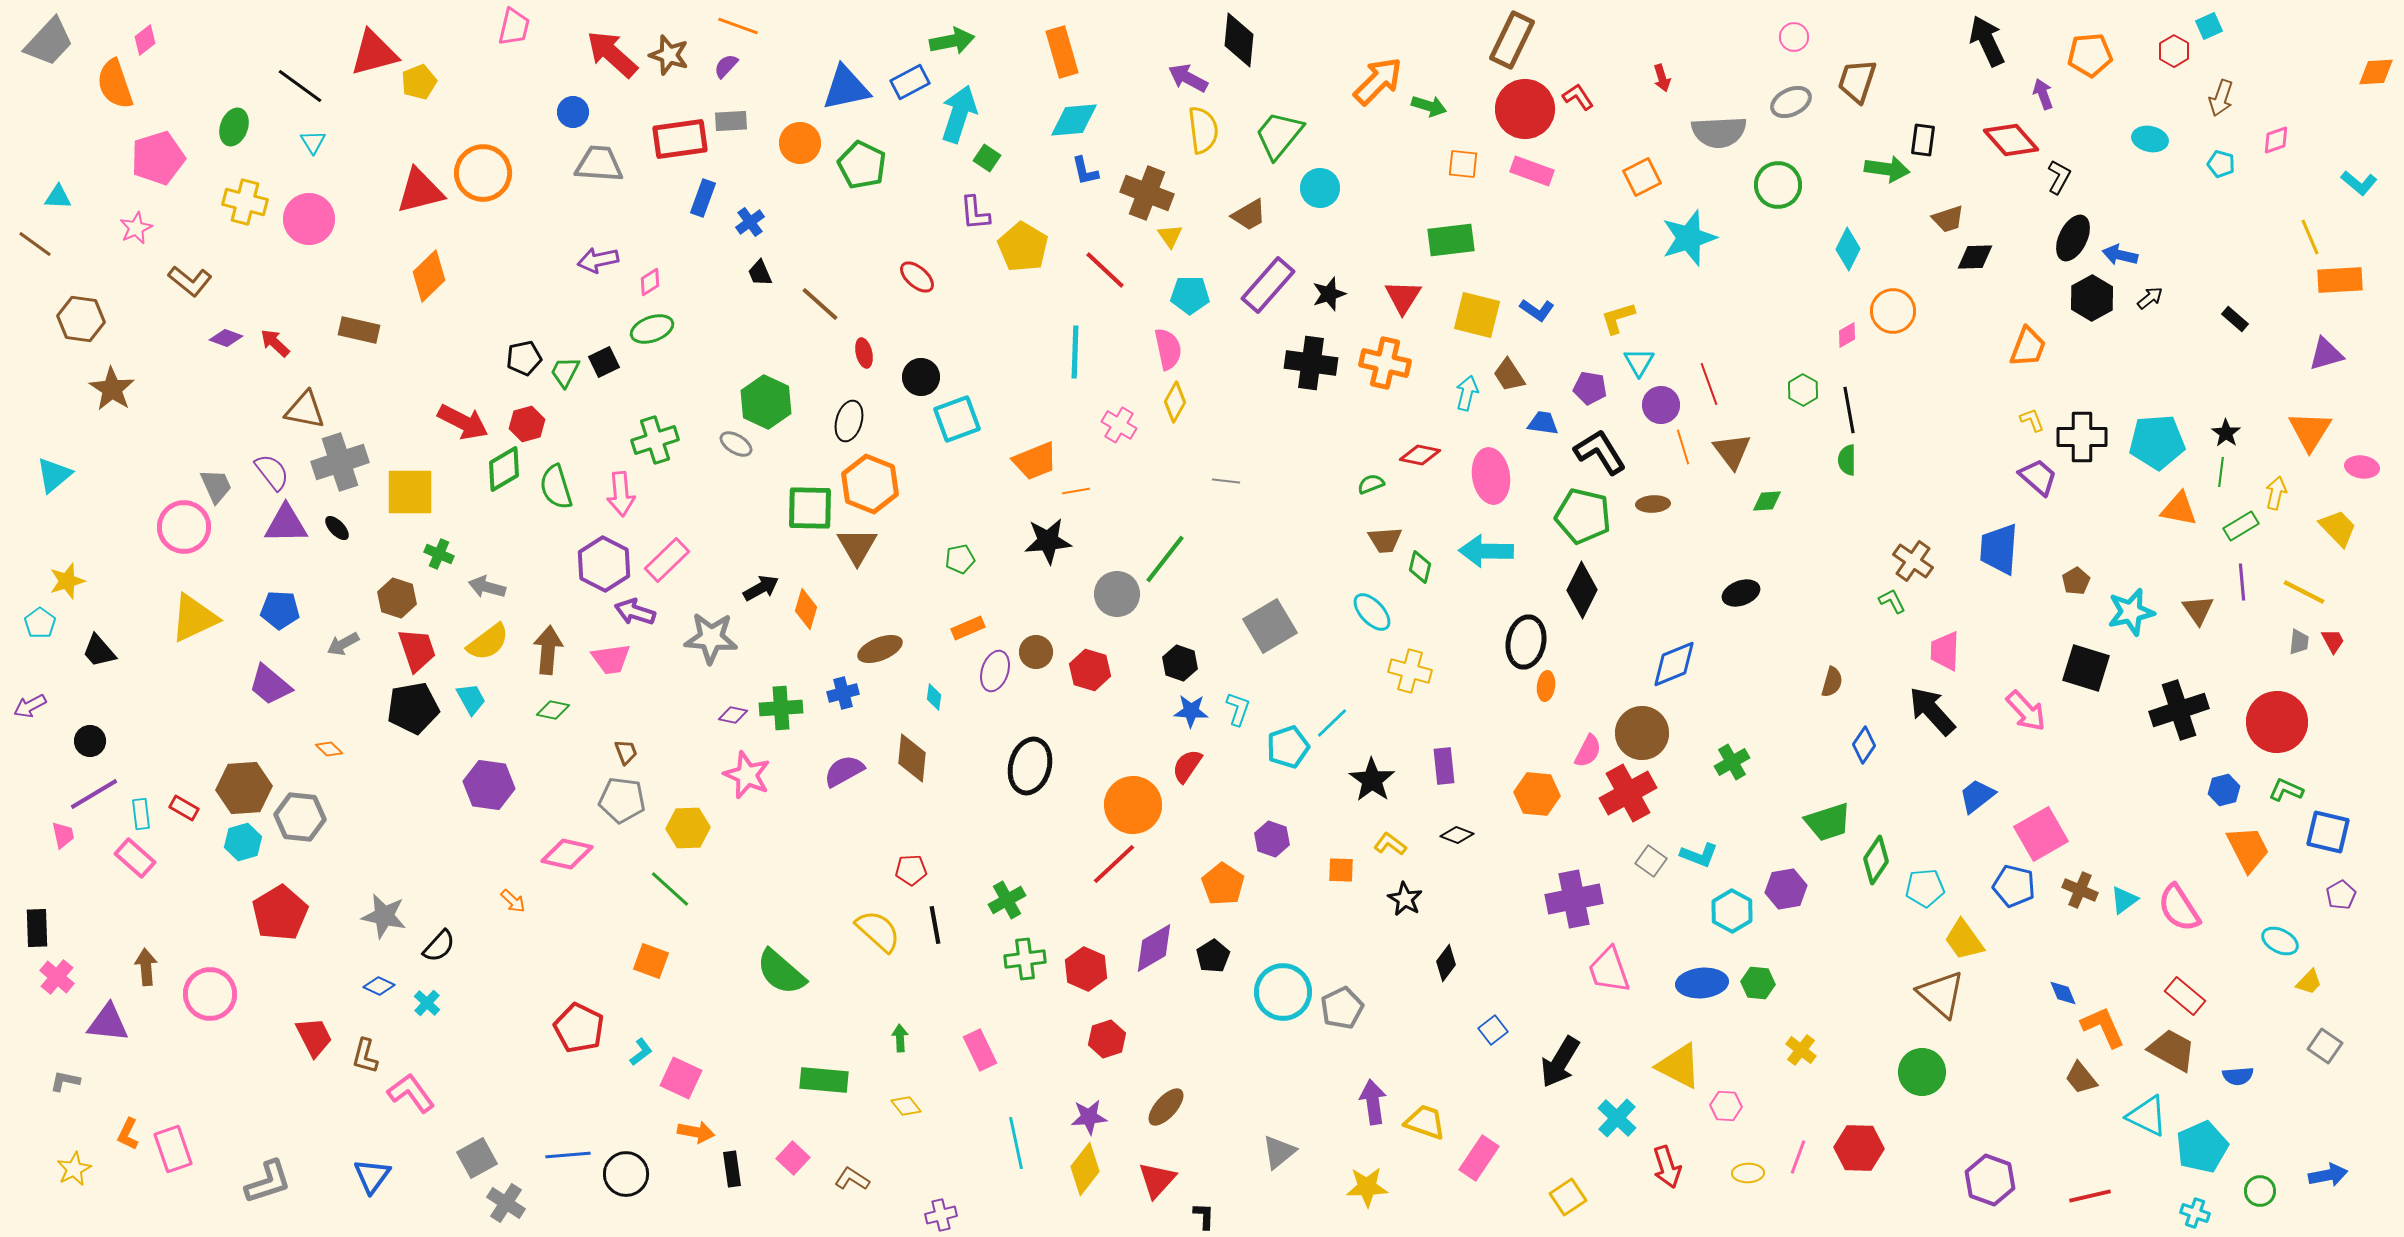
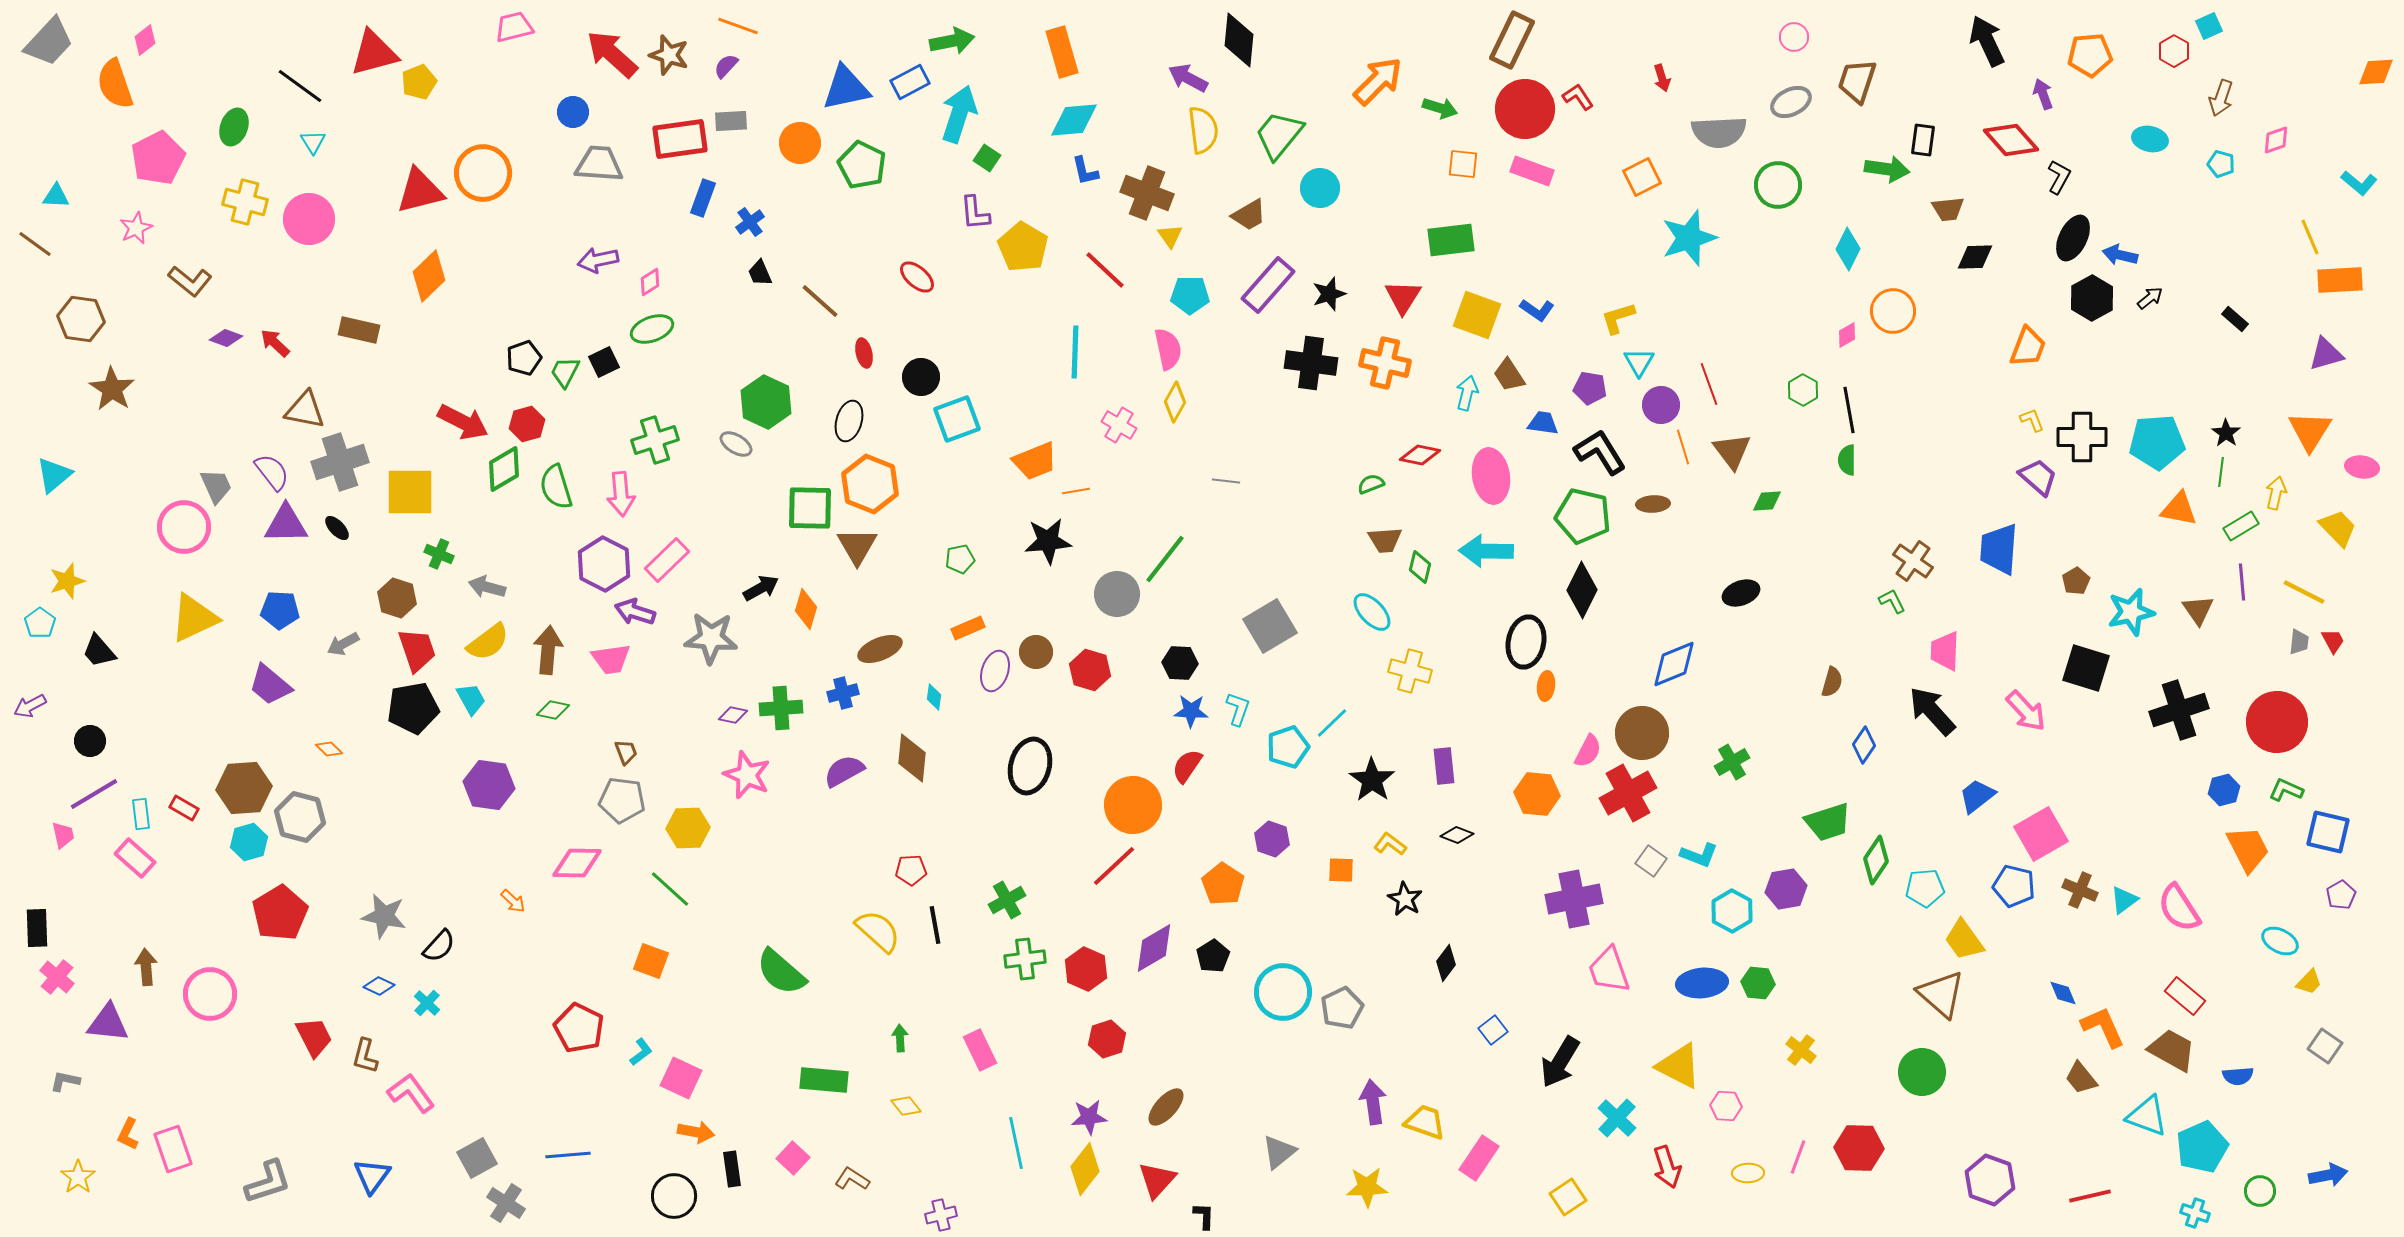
pink trapezoid at (514, 27): rotated 117 degrees counterclockwise
green arrow at (1429, 106): moved 11 px right, 2 px down
pink pentagon at (158, 158): rotated 10 degrees counterclockwise
cyan triangle at (58, 197): moved 2 px left, 1 px up
brown trapezoid at (1948, 219): moved 10 px up; rotated 12 degrees clockwise
brown line at (820, 304): moved 3 px up
yellow square at (1477, 315): rotated 6 degrees clockwise
black pentagon at (524, 358): rotated 8 degrees counterclockwise
black hexagon at (1180, 663): rotated 16 degrees counterclockwise
gray hexagon at (300, 817): rotated 9 degrees clockwise
cyan hexagon at (243, 842): moved 6 px right
pink diamond at (567, 854): moved 10 px right, 9 px down; rotated 12 degrees counterclockwise
red line at (1114, 864): moved 2 px down
cyan triangle at (2147, 1116): rotated 6 degrees counterclockwise
yellow star at (74, 1169): moved 4 px right, 8 px down; rotated 8 degrees counterclockwise
black circle at (626, 1174): moved 48 px right, 22 px down
